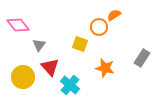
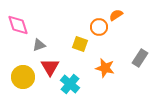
orange semicircle: moved 2 px right
pink diamond: rotated 20 degrees clockwise
gray triangle: rotated 32 degrees clockwise
gray rectangle: moved 2 px left
red triangle: rotated 12 degrees clockwise
cyan cross: moved 1 px up
